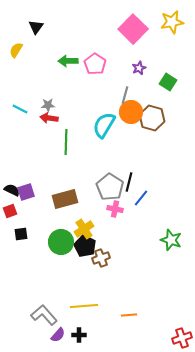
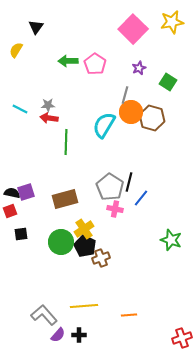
black semicircle: moved 3 px down; rotated 14 degrees counterclockwise
